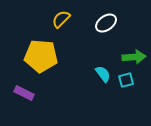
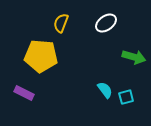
yellow semicircle: moved 4 px down; rotated 24 degrees counterclockwise
green arrow: rotated 20 degrees clockwise
cyan semicircle: moved 2 px right, 16 px down
cyan square: moved 17 px down
